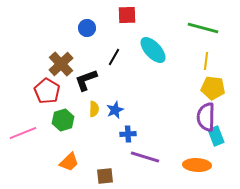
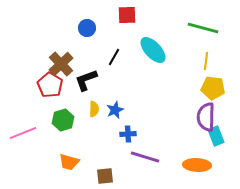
red pentagon: moved 3 px right, 6 px up
orange trapezoid: rotated 60 degrees clockwise
